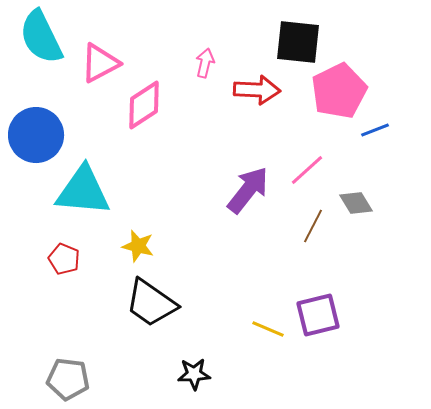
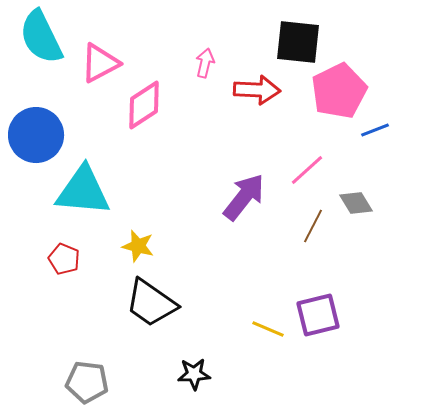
purple arrow: moved 4 px left, 7 px down
gray pentagon: moved 19 px right, 3 px down
